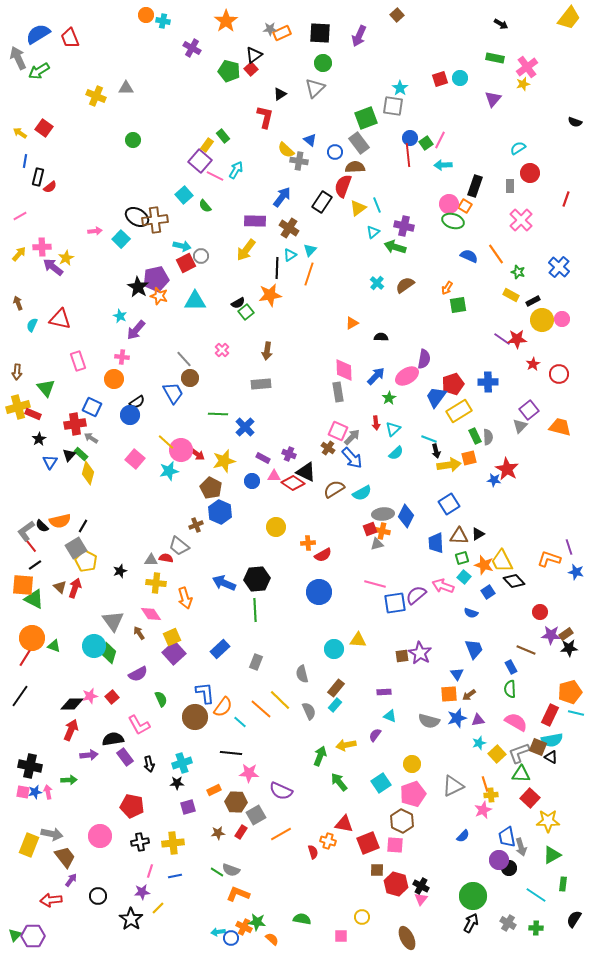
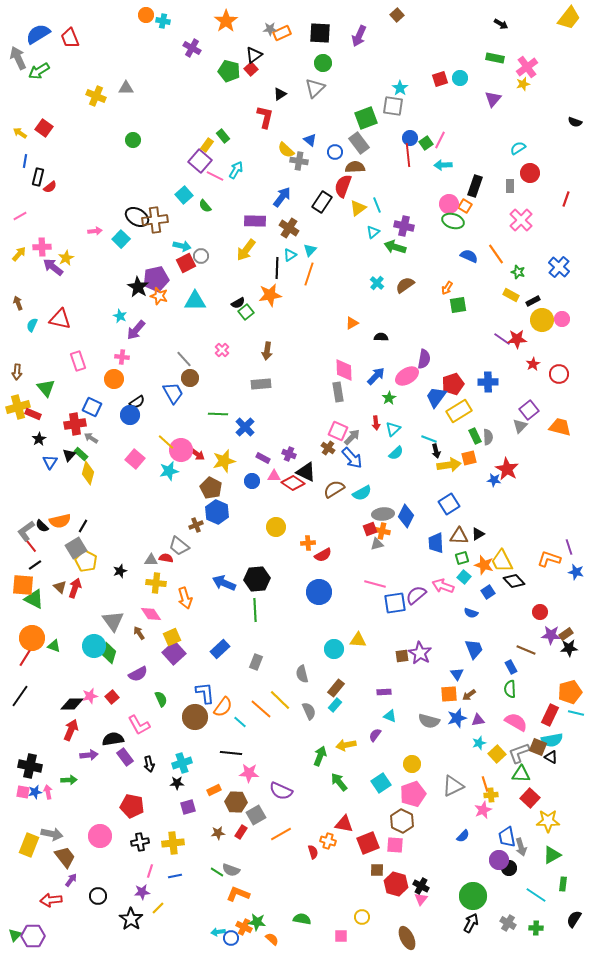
blue hexagon at (220, 512): moved 3 px left
